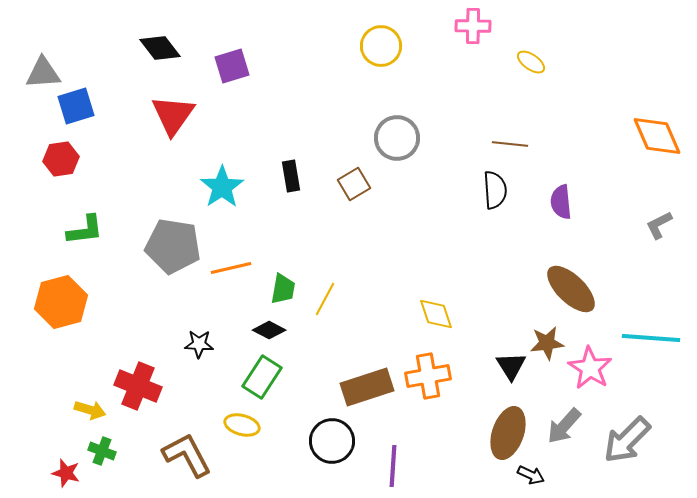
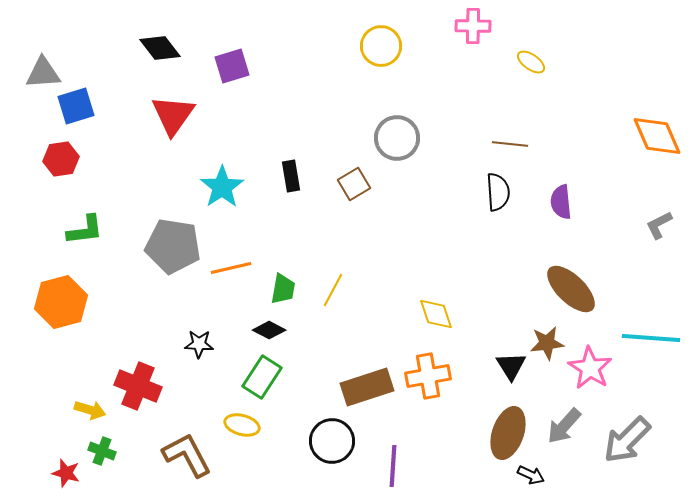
black semicircle at (495, 190): moved 3 px right, 2 px down
yellow line at (325, 299): moved 8 px right, 9 px up
